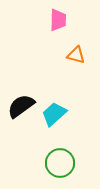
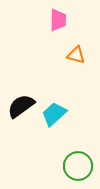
green circle: moved 18 px right, 3 px down
